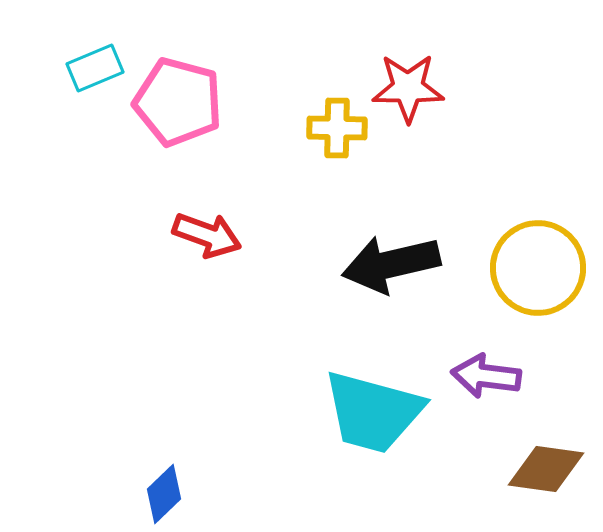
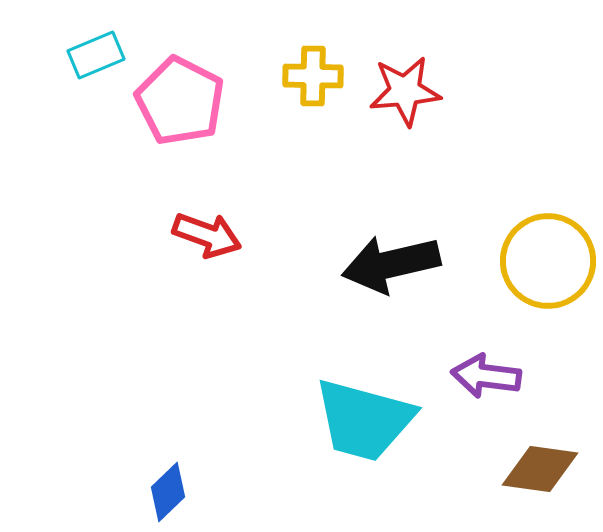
cyan rectangle: moved 1 px right, 13 px up
red star: moved 3 px left, 3 px down; rotated 6 degrees counterclockwise
pink pentagon: moved 2 px right, 1 px up; rotated 12 degrees clockwise
yellow cross: moved 24 px left, 52 px up
yellow circle: moved 10 px right, 7 px up
cyan trapezoid: moved 9 px left, 8 px down
brown diamond: moved 6 px left
blue diamond: moved 4 px right, 2 px up
